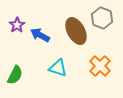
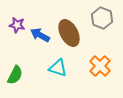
purple star: rotated 28 degrees counterclockwise
brown ellipse: moved 7 px left, 2 px down
